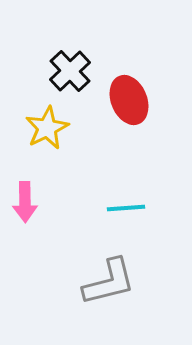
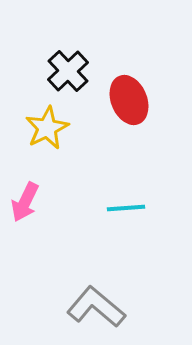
black cross: moved 2 px left
pink arrow: rotated 27 degrees clockwise
gray L-shape: moved 13 px left, 25 px down; rotated 126 degrees counterclockwise
